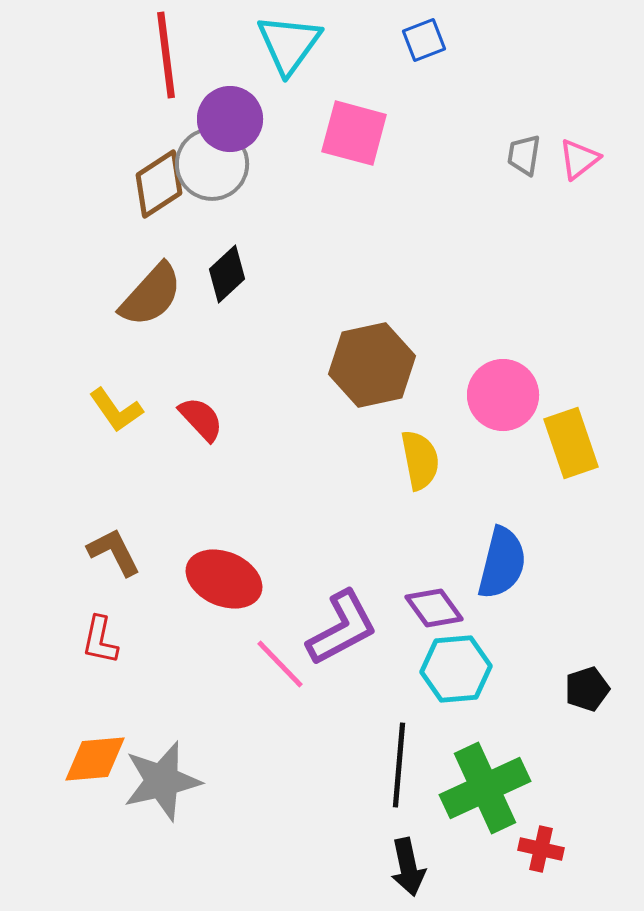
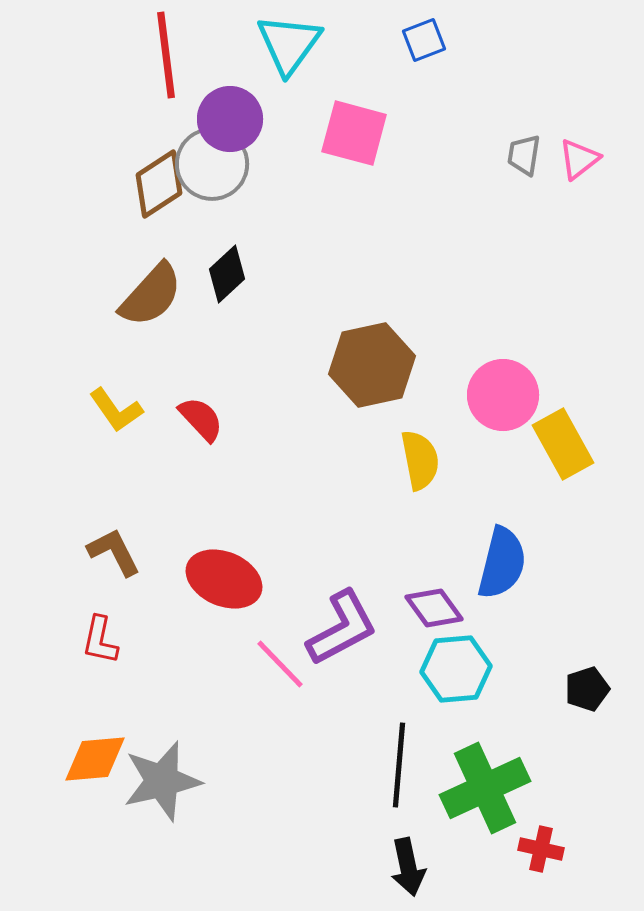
yellow rectangle: moved 8 px left, 1 px down; rotated 10 degrees counterclockwise
